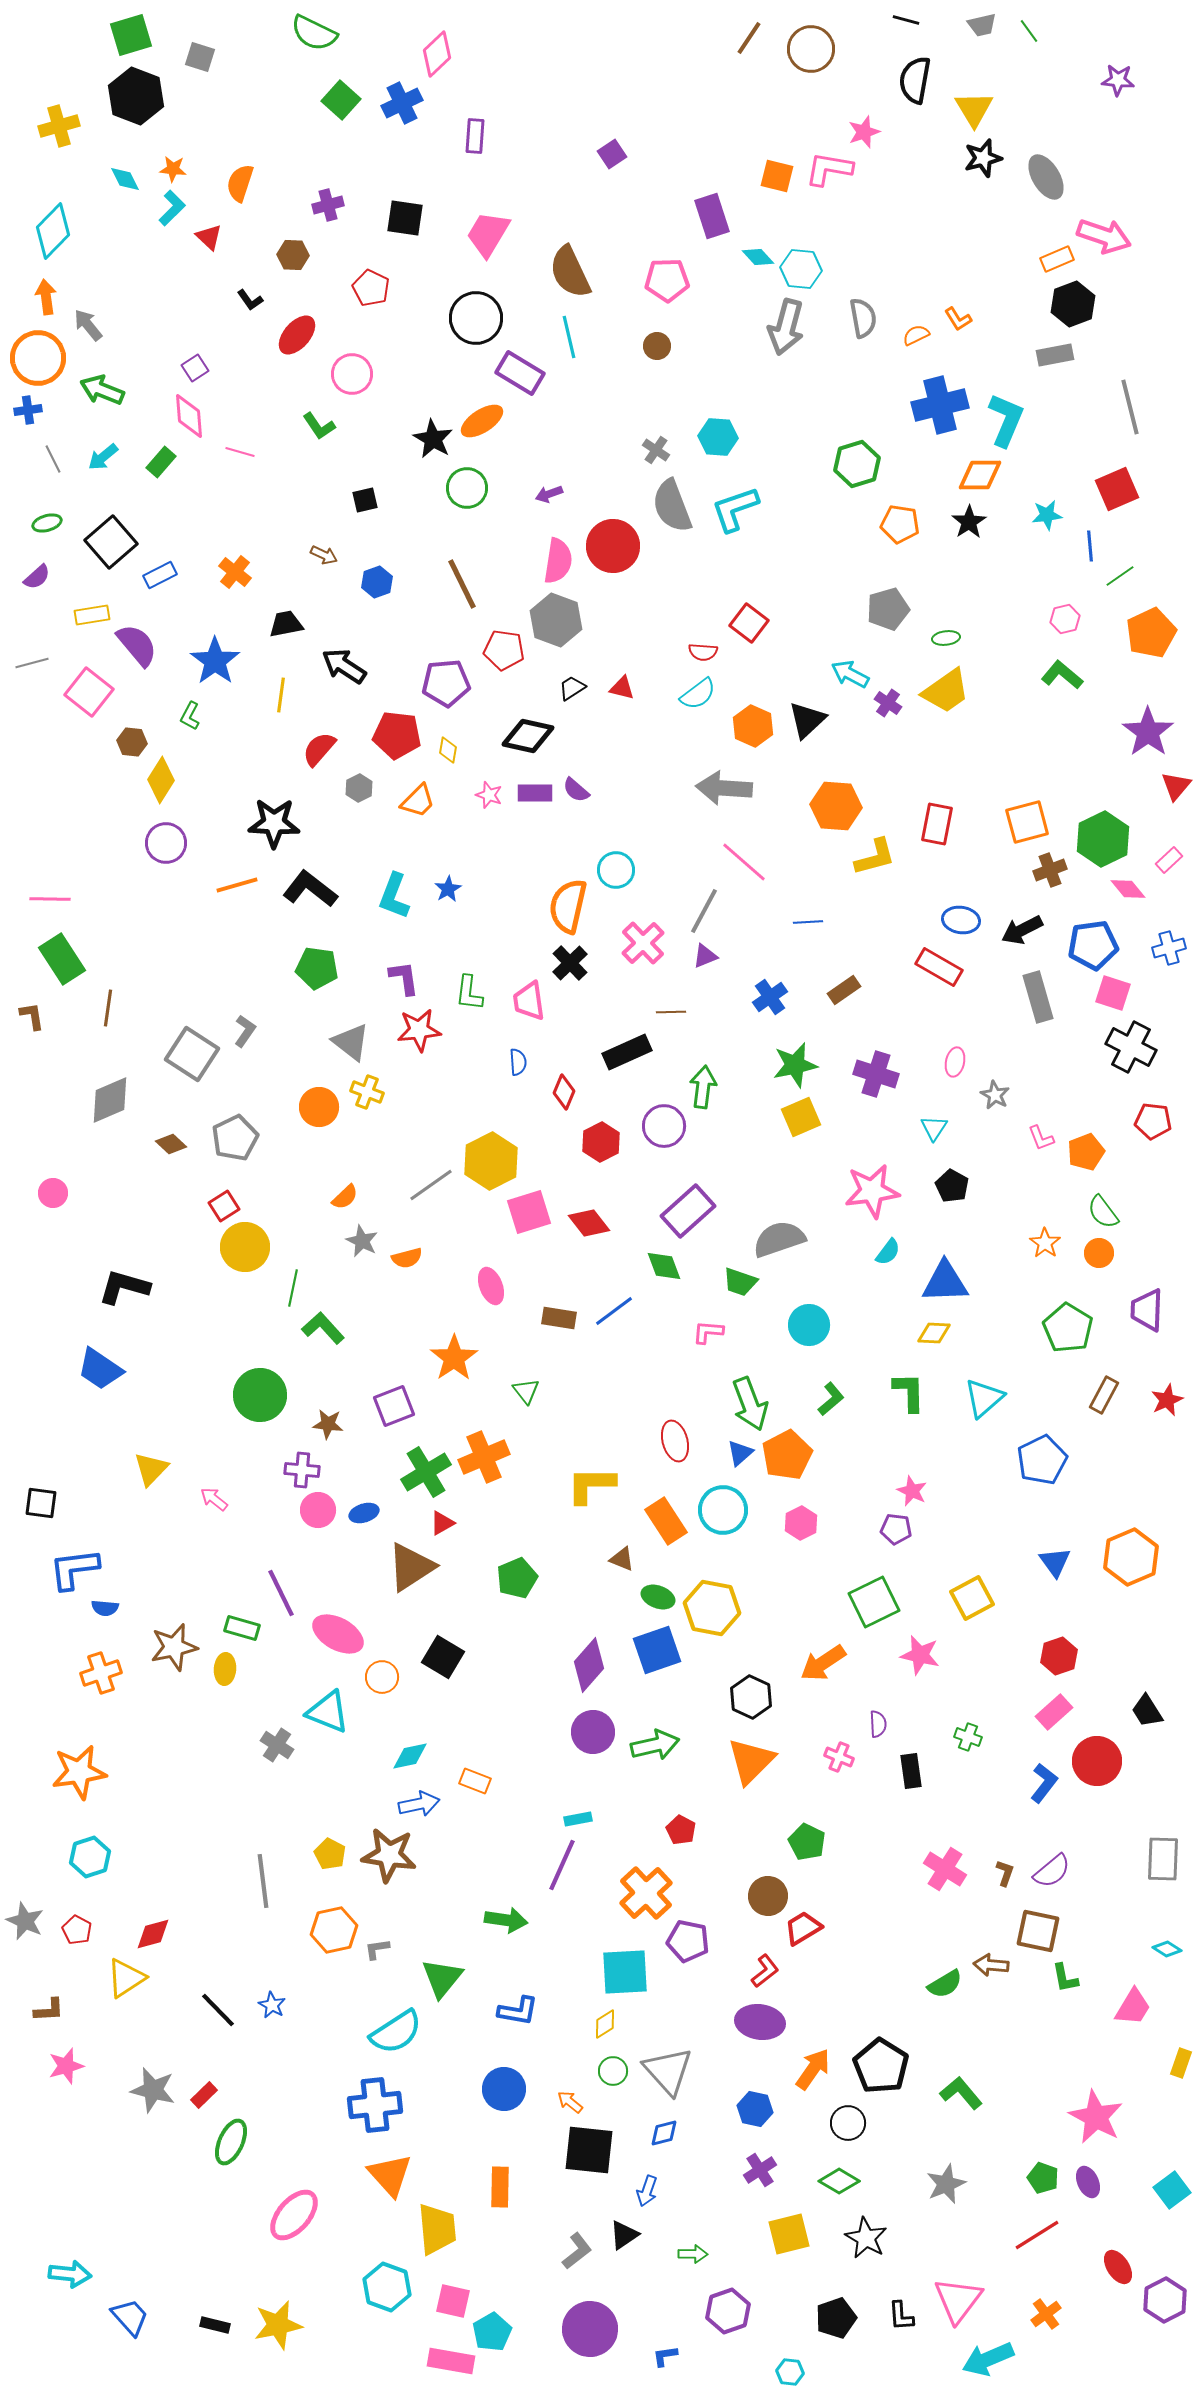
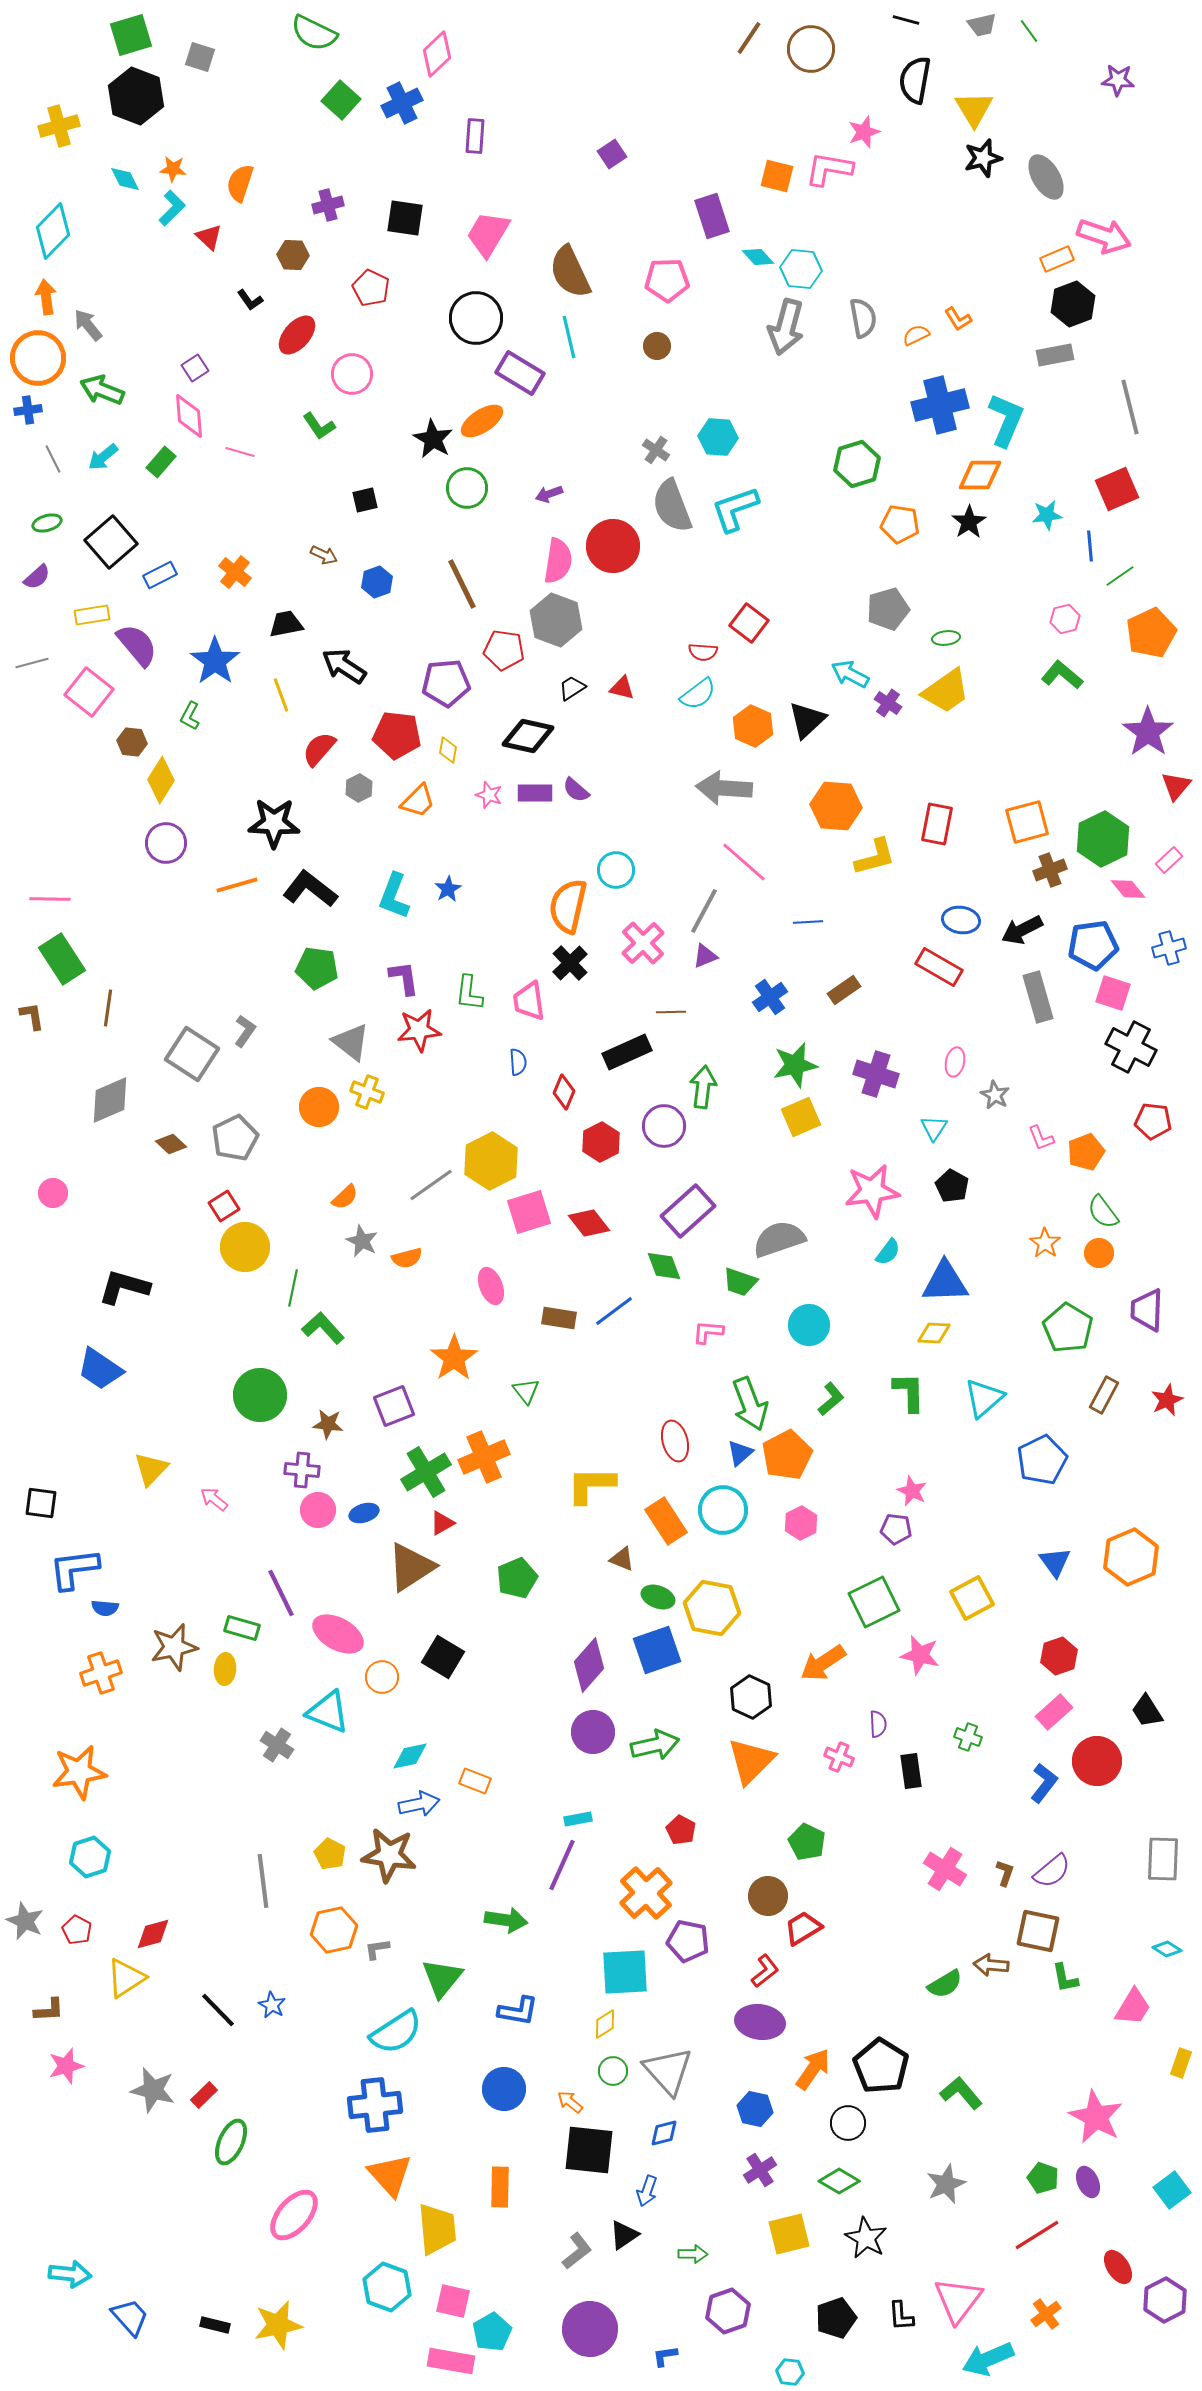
yellow line at (281, 695): rotated 28 degrees counterclockwise
